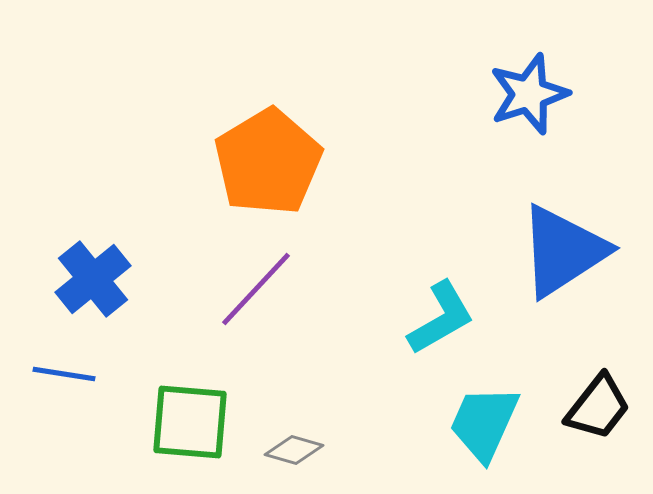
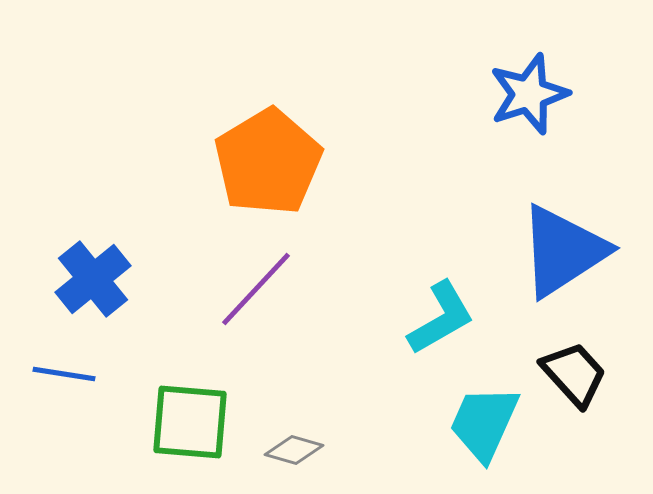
black trapezoid: moved 24 px left, 33 px up; rotated 80 degrees counterclockwise
